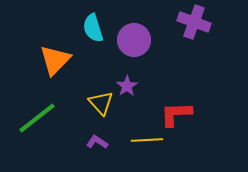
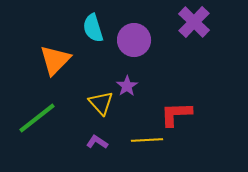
purple cross: rotated 24 degrees clockwise
